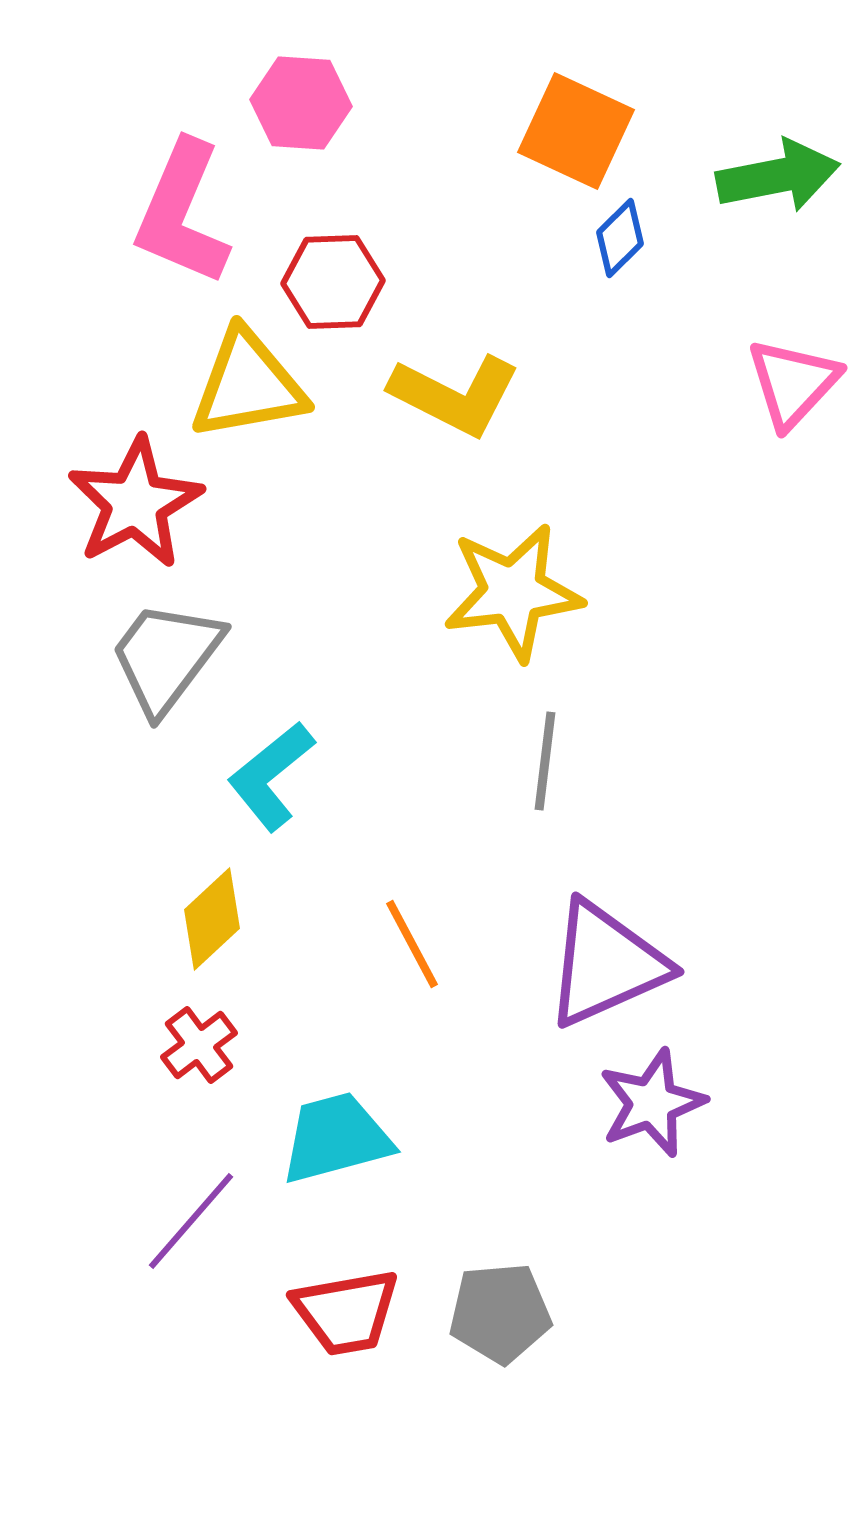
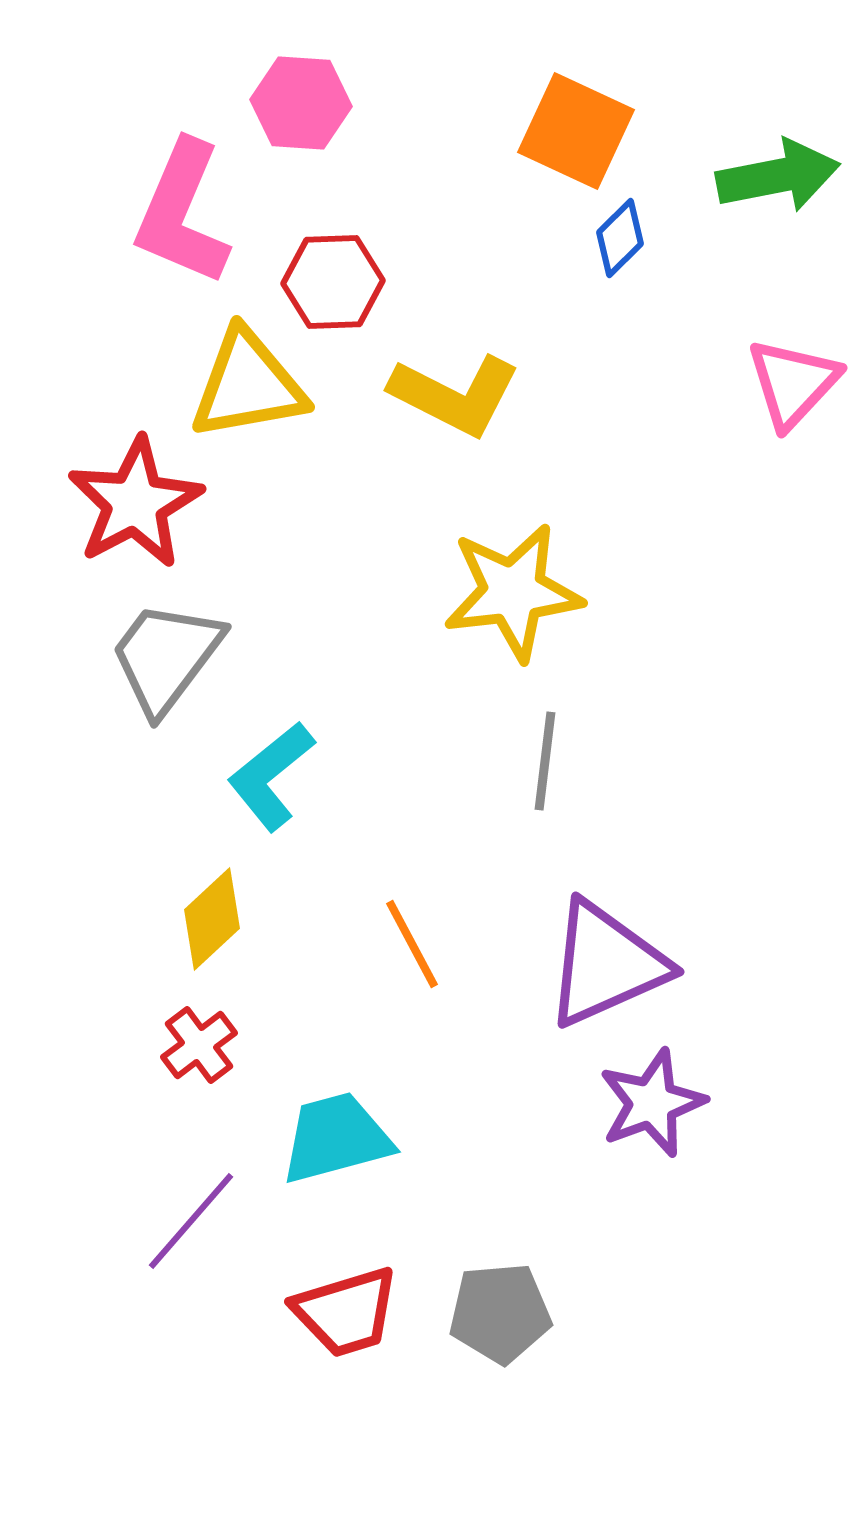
red trapezoid: rotated 7 degrees counterclockwise
